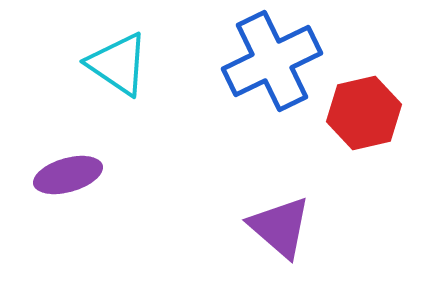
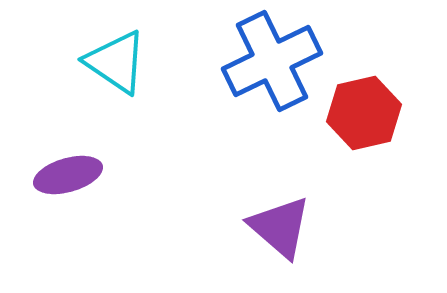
cyan triangle: moved 2 px left, 2 px up
